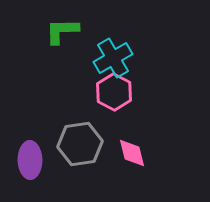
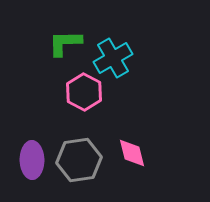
green L-shape: moved 3 px right, 12 px down
pink hexagon: moved 30 px left
gray hexagon: moved 1 px left, 16 px down
purple ellipse: moved 2 px right
